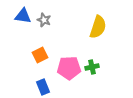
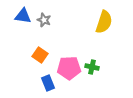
yellow semicircle: moved 6 px right, 5 px up
orange square: rotated 28 degrees counterclockwise
green cross: rotated 24 degrees clockwise
blue rectangle: moved 5 px right, 4 px up
